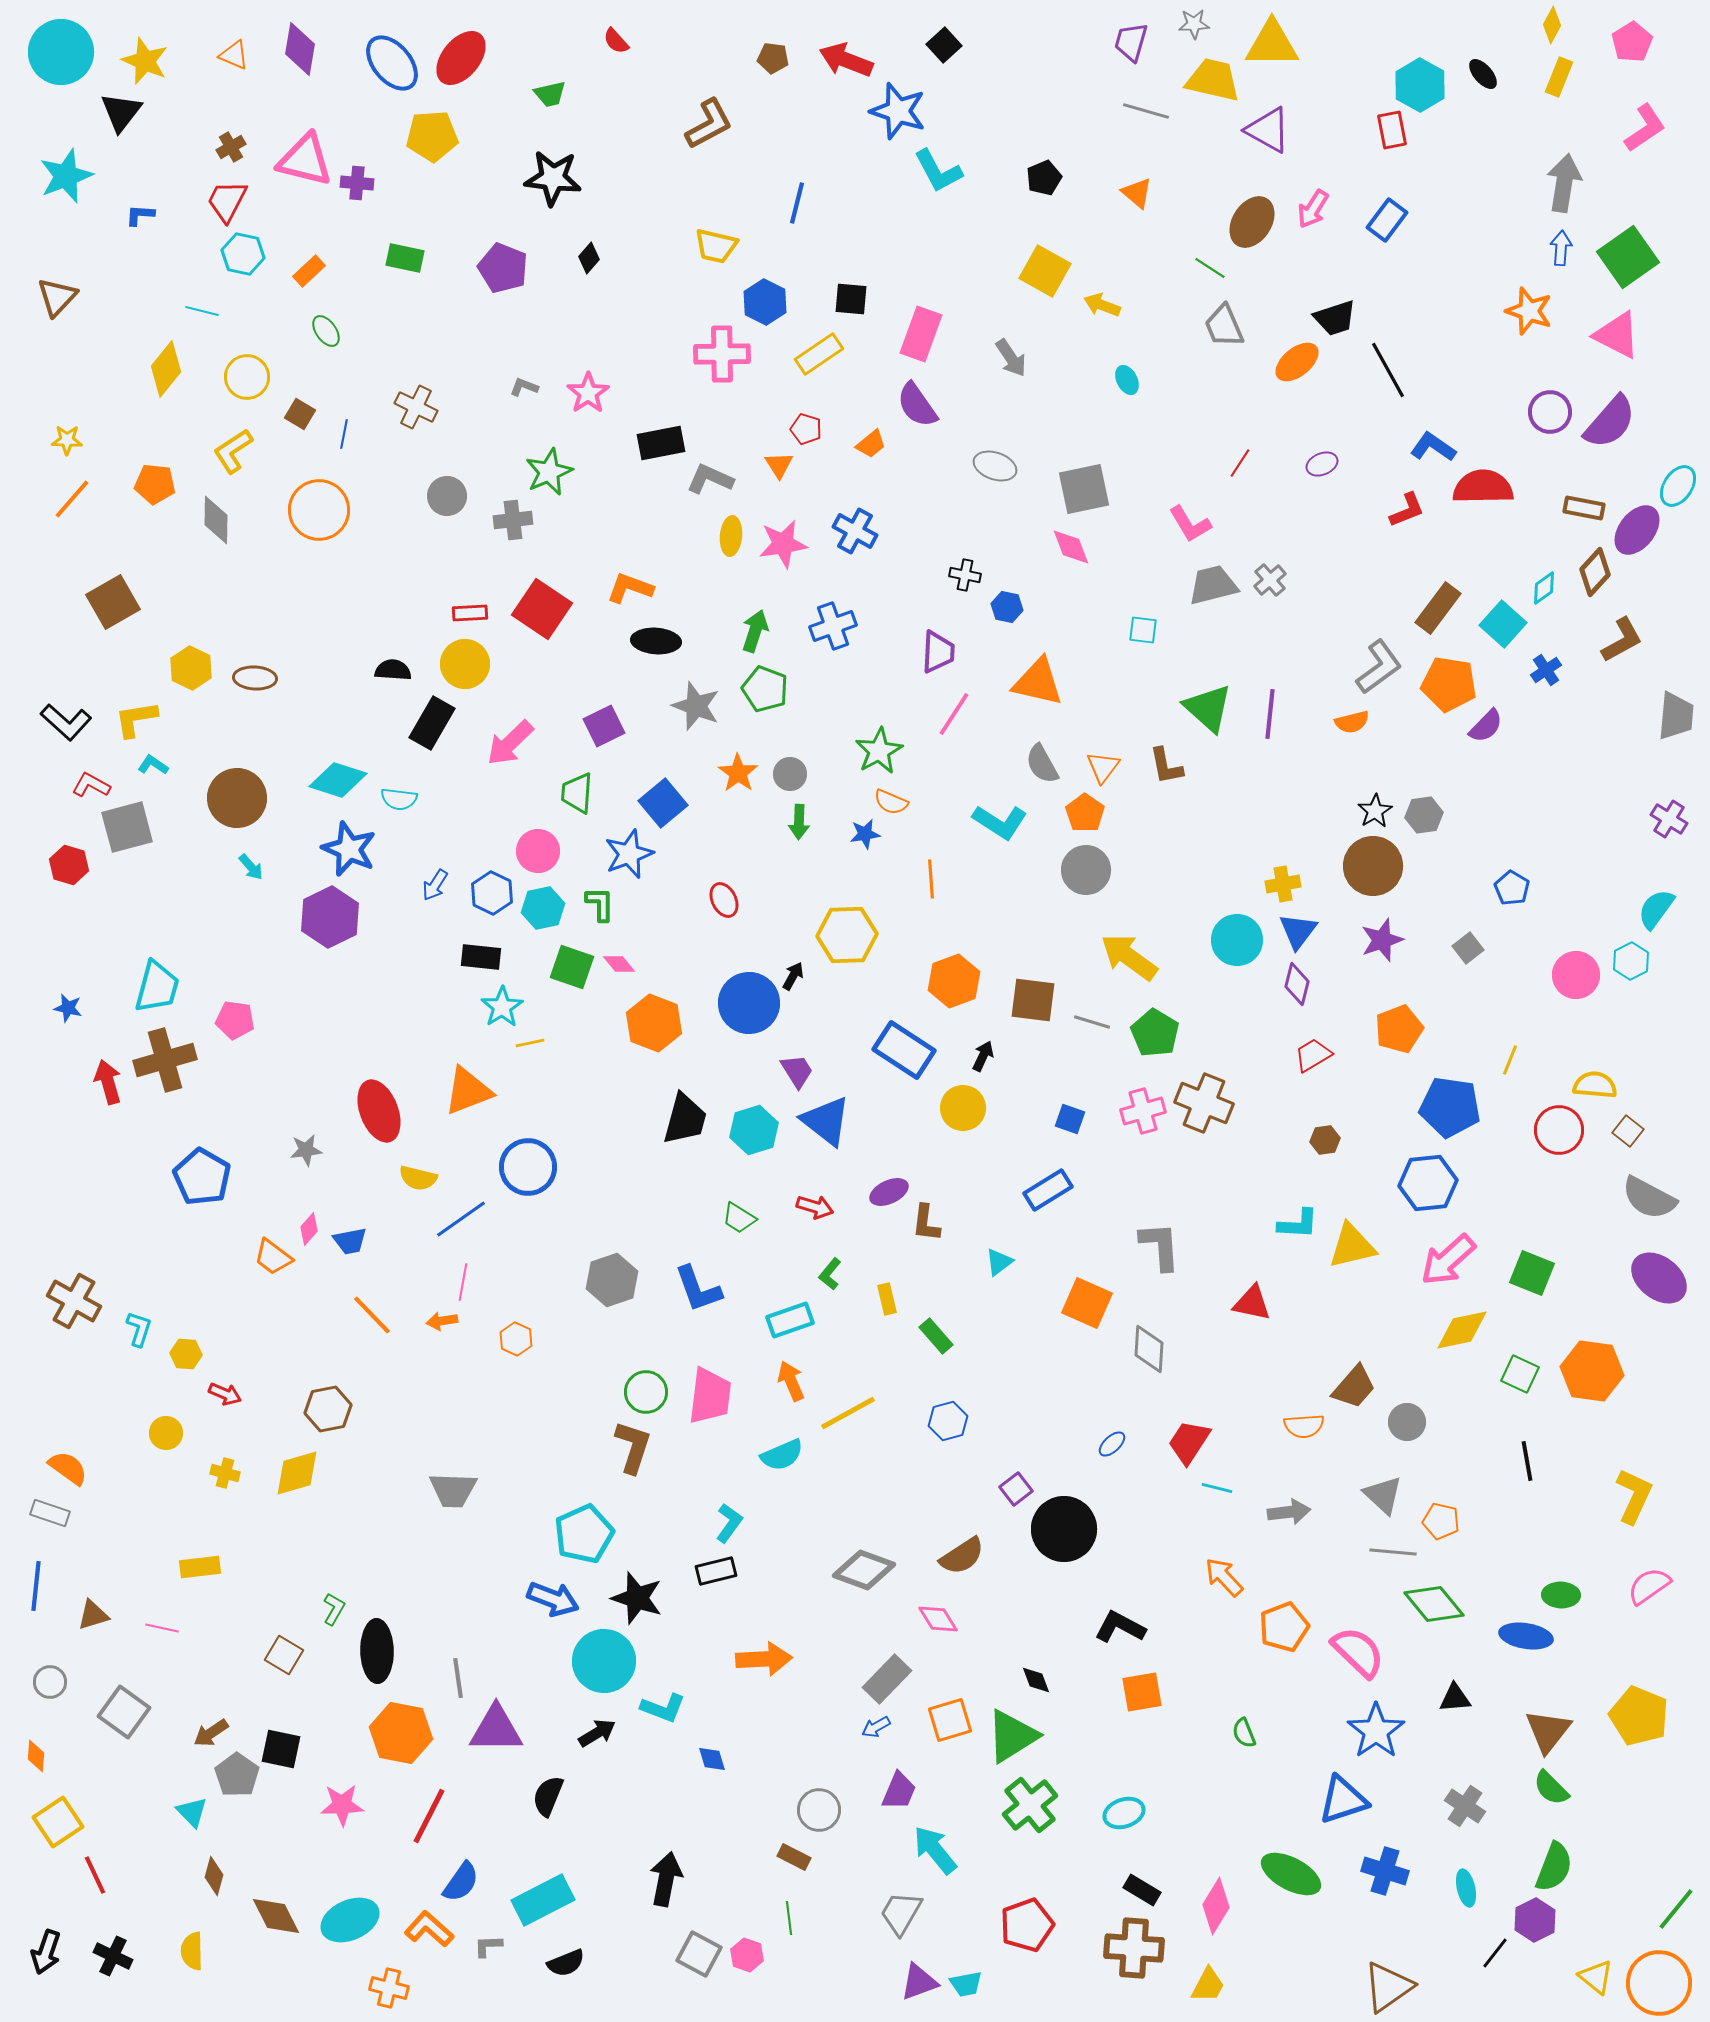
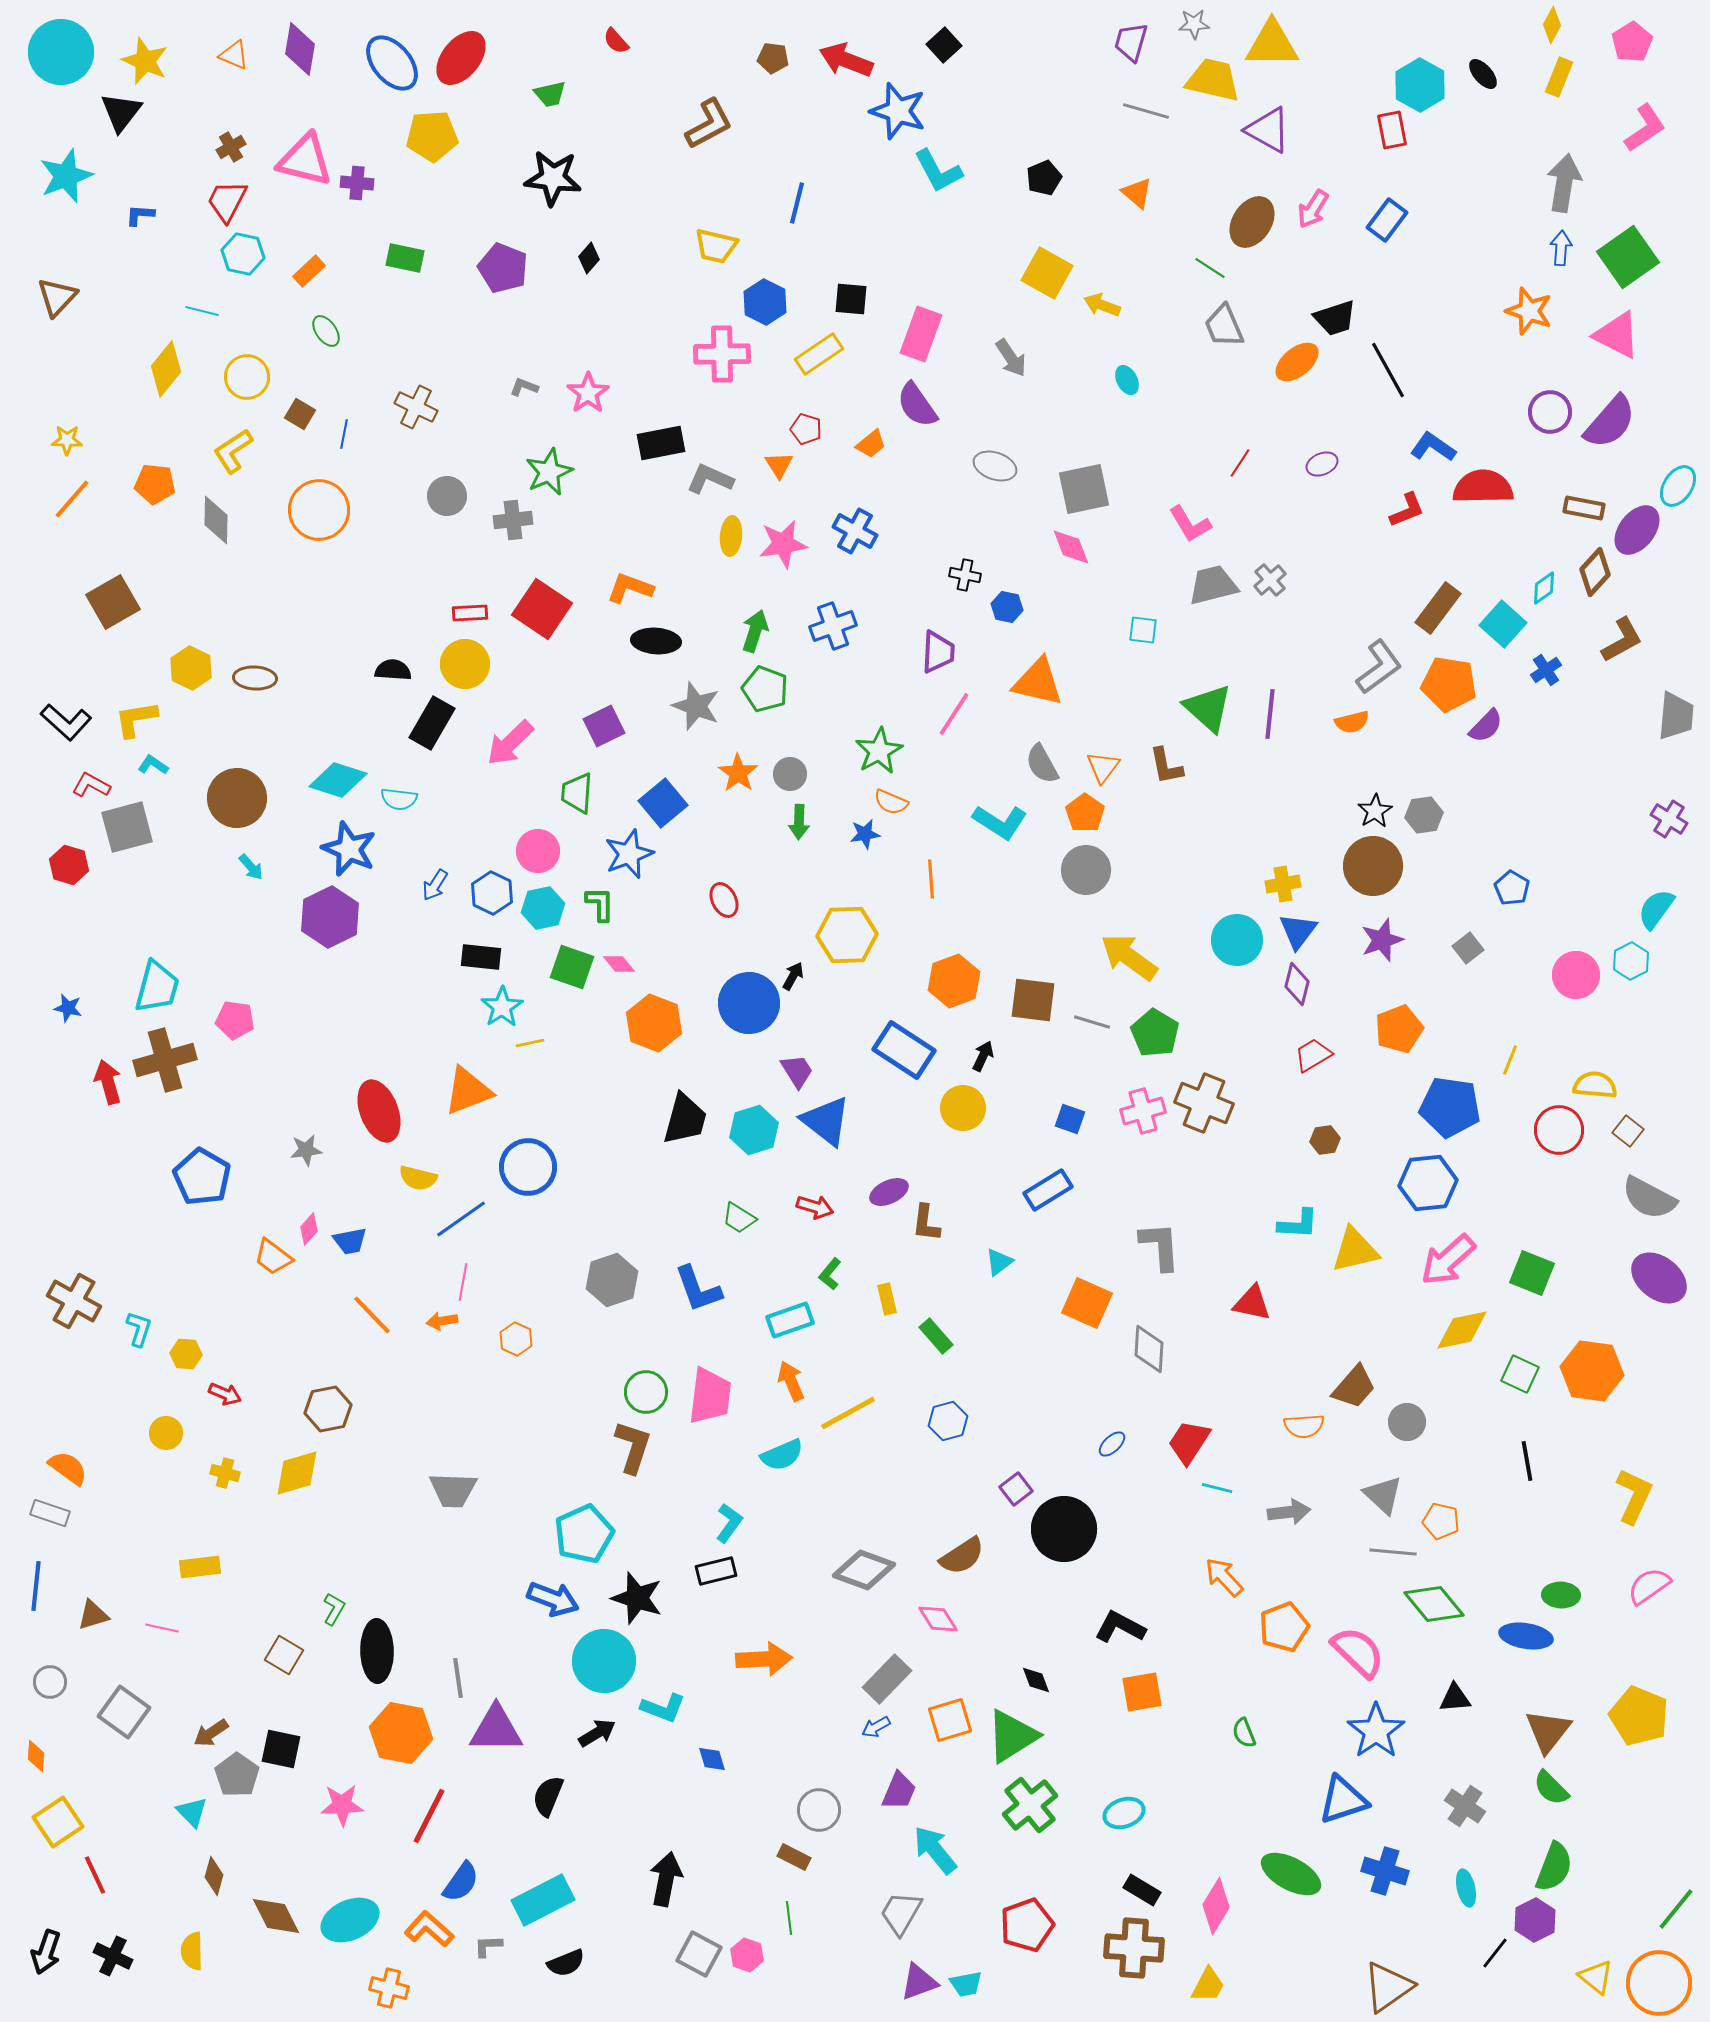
yellow square at (1045, 271): moved 2 px right, 2 px down
yellow triangle at (1352, 1246): moved 3 px right, 4 px down
